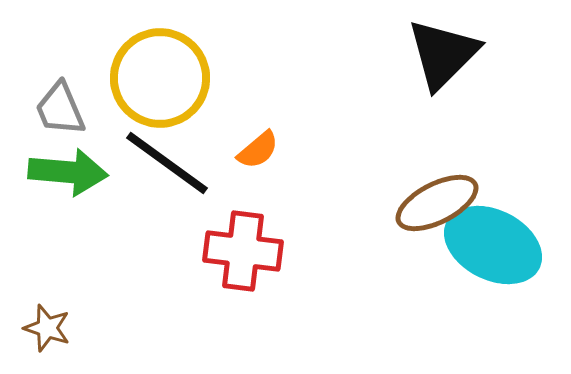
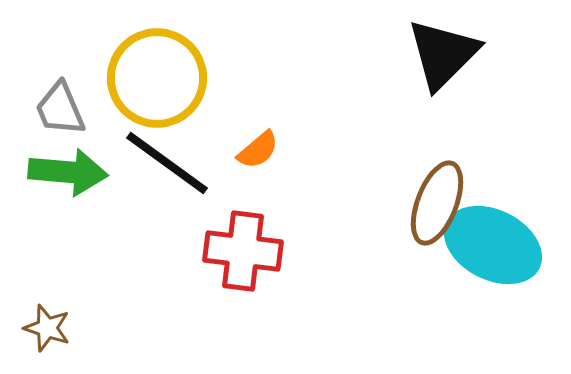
yellow circle: moved 3 px left
brown ellipse: rotated 42 degrees counterclockwise
